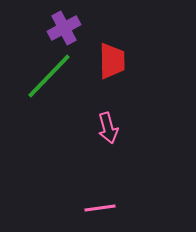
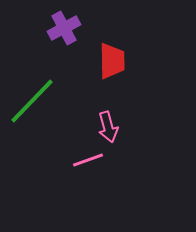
green line: moved 17 px left, 25 px down
pink arrow: moved 1 px up
pink line: moved 12 px left, 48 px up; rotated 12 degrees counterclockwise
